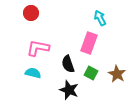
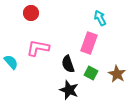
cyan semicircle: moved 22 px left, 11 px up; rotated 35 degrees clockwise
